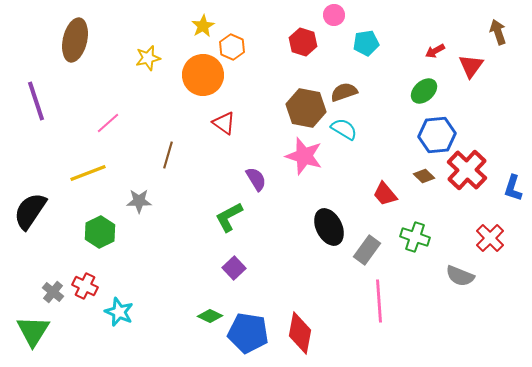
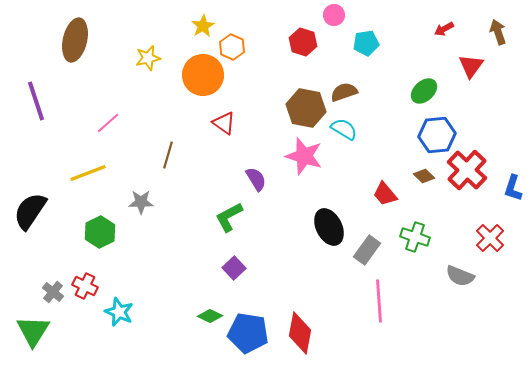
red arrow at (435, 51): moved 9 px right, 22 px up
gray star at (139, 201): moved 2 px right, 1 px down
